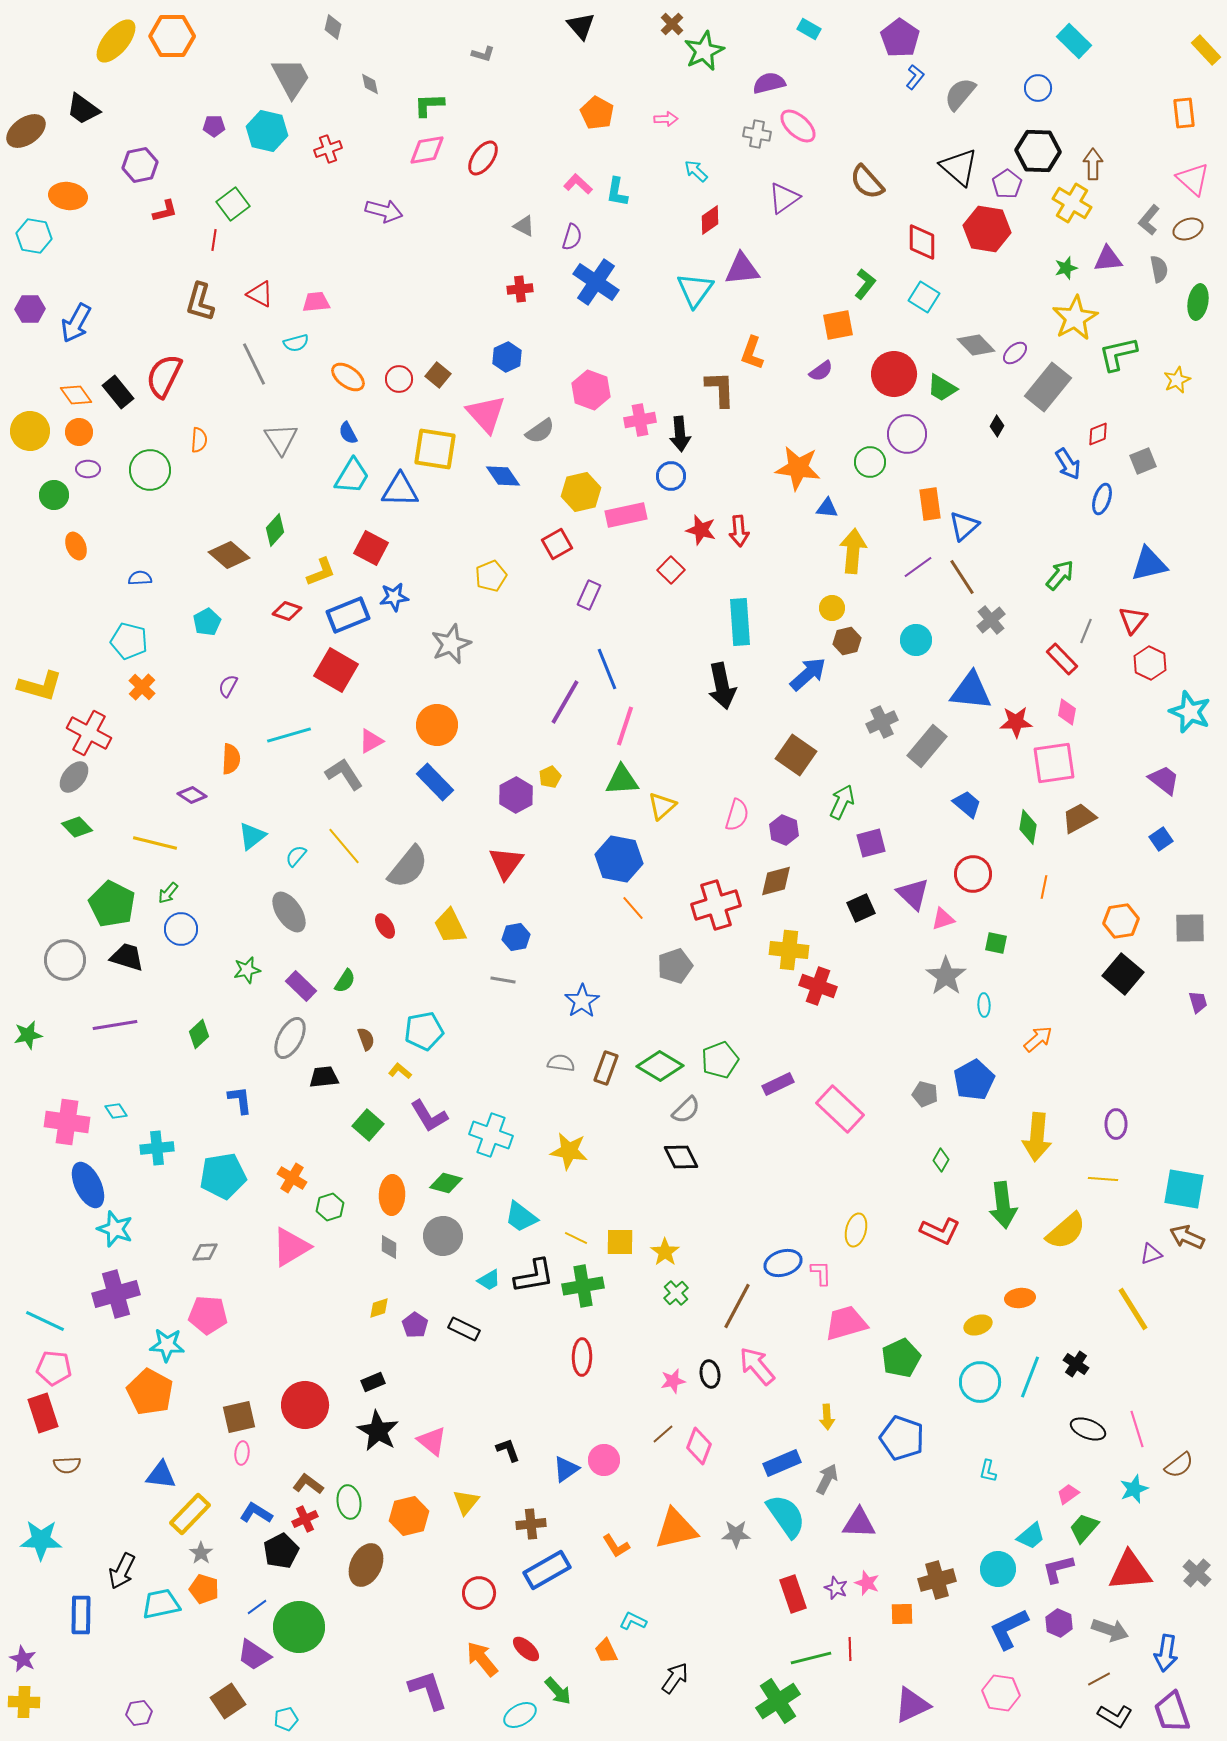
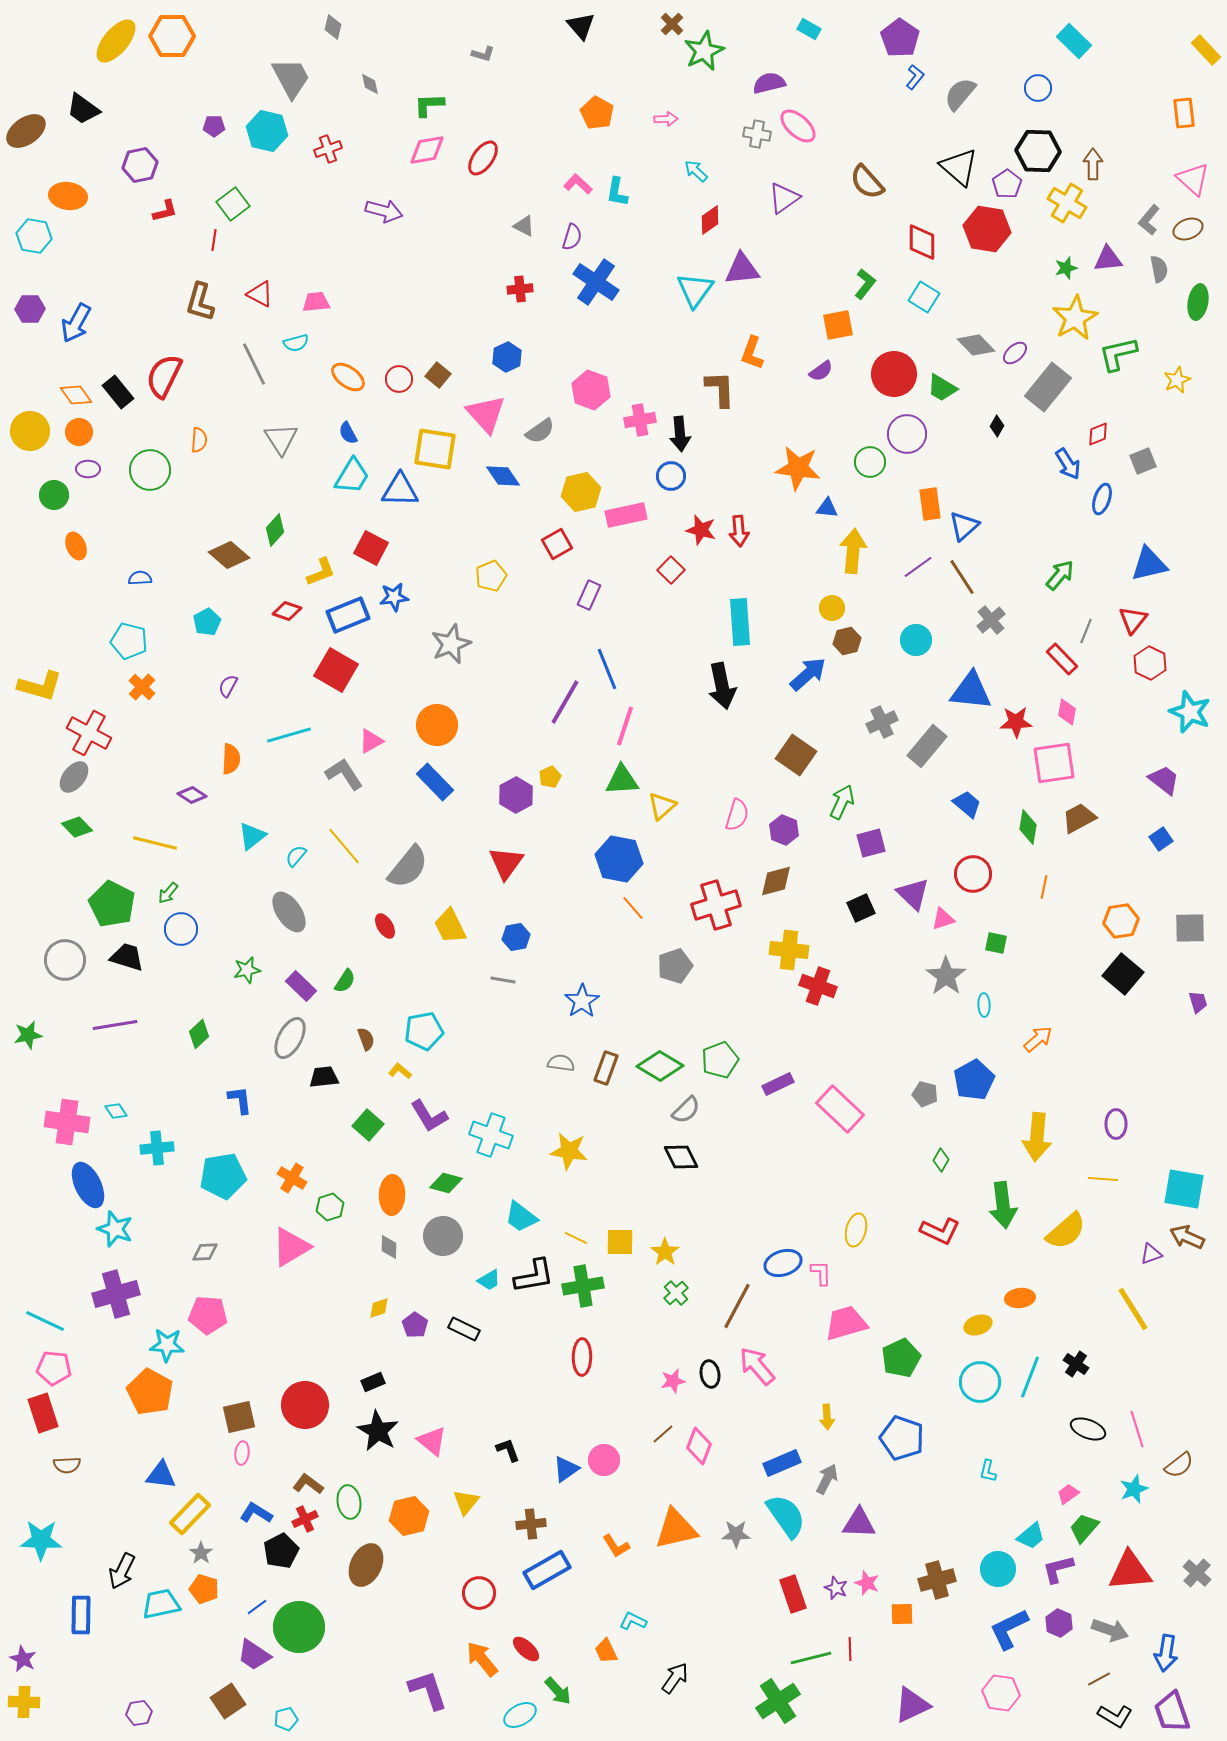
yellow cross at (1072, 203): moved 5 px left
